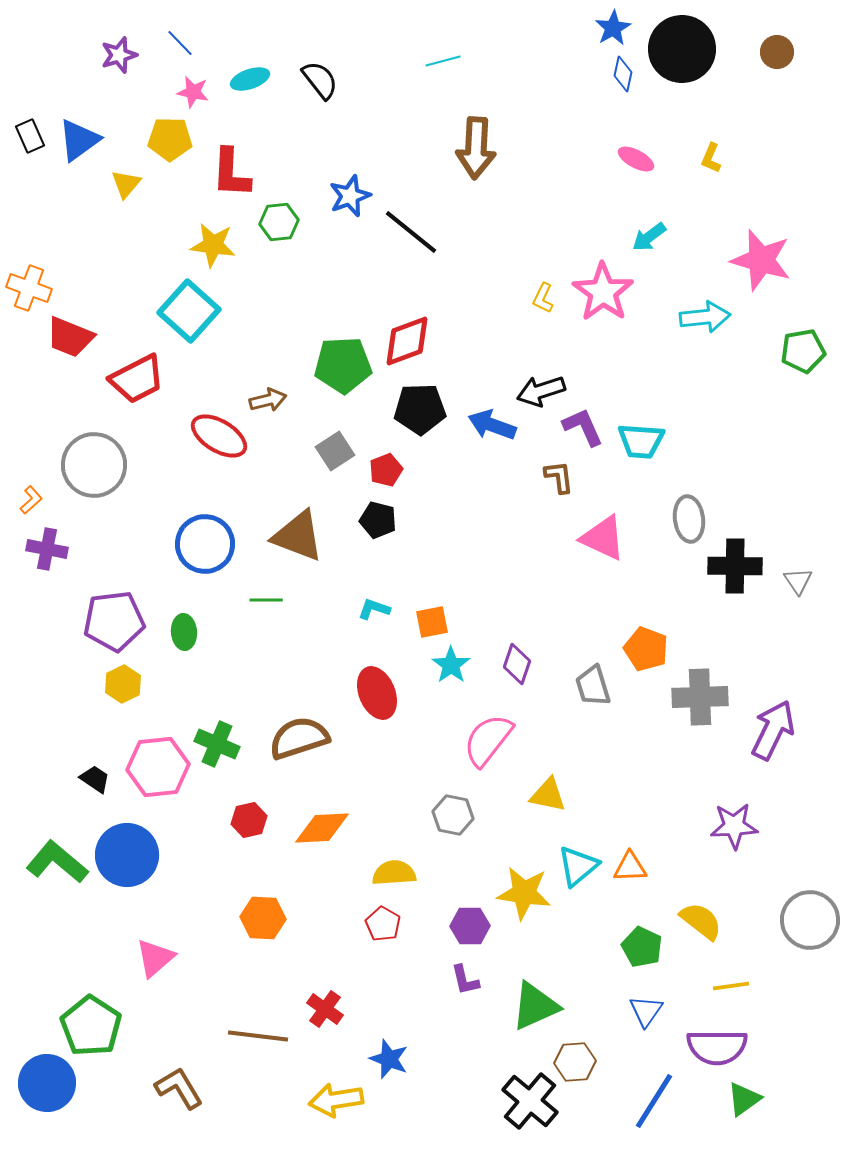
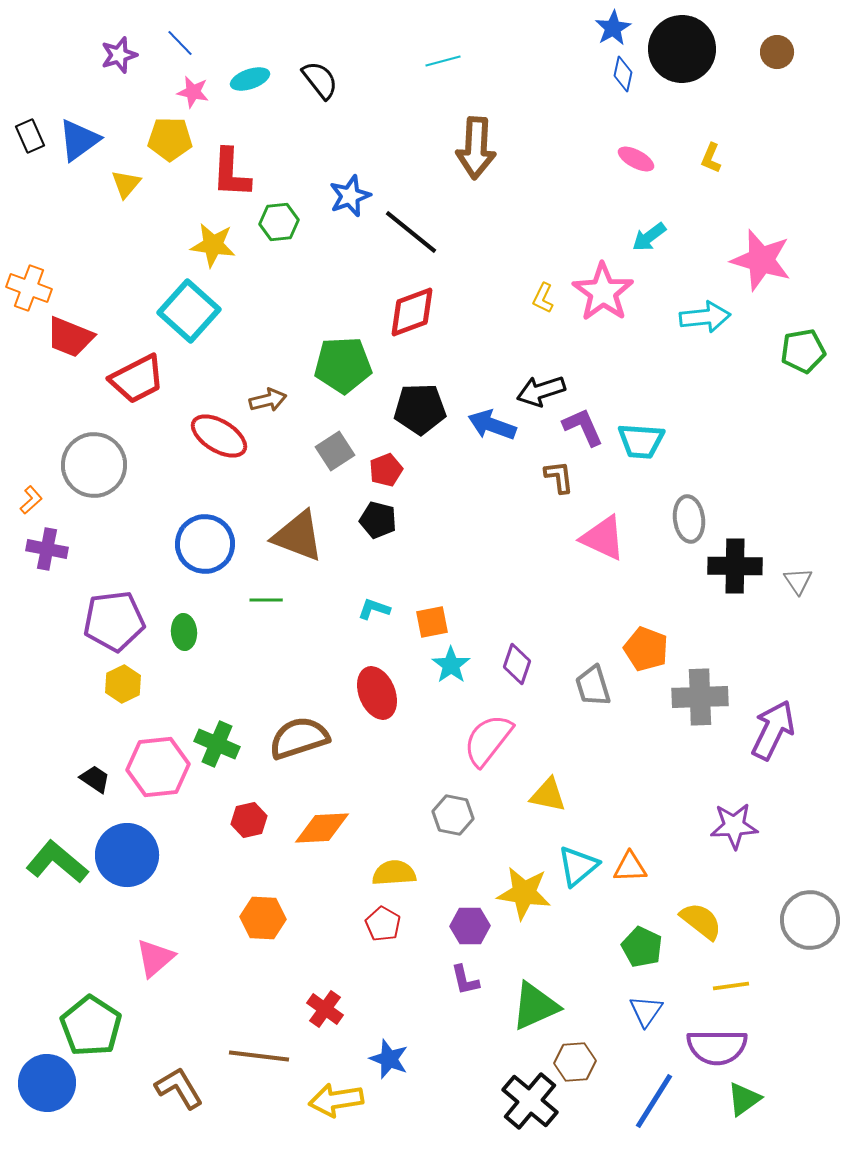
red diamond at (407, 341): moved 5 px right, 29 px up
brown line at (258, 1036): moved 1 px right, 20 px down
